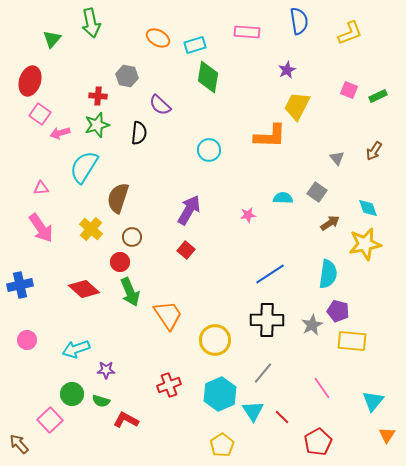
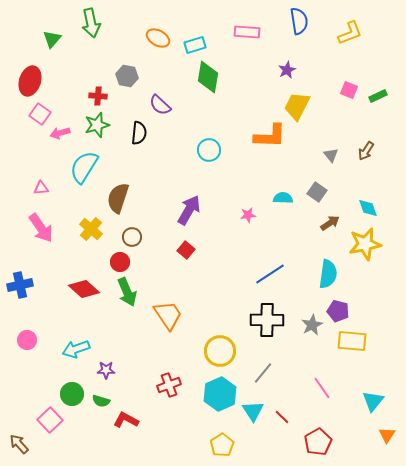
brown arrow at (374, 151): moved 8 px left
gray triangle at (337, 158): moved 6 px left, 3 px up
green arrow at (130, 292): moved 3 px left
yellow circle at (215, 340): moved 5 px right, 11 px down
